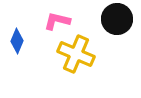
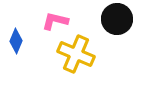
pink L-shape: moved 2 px left
blue diamond: moved 1 px left
